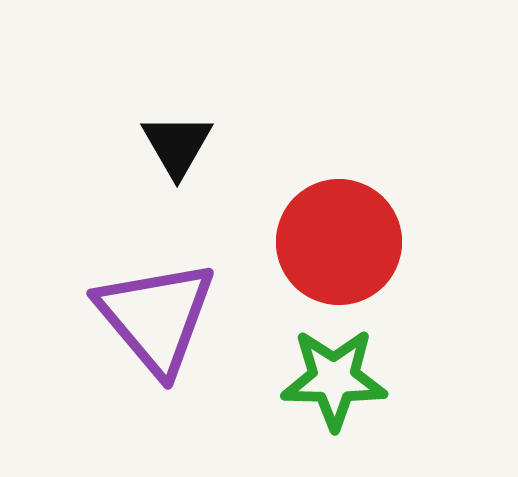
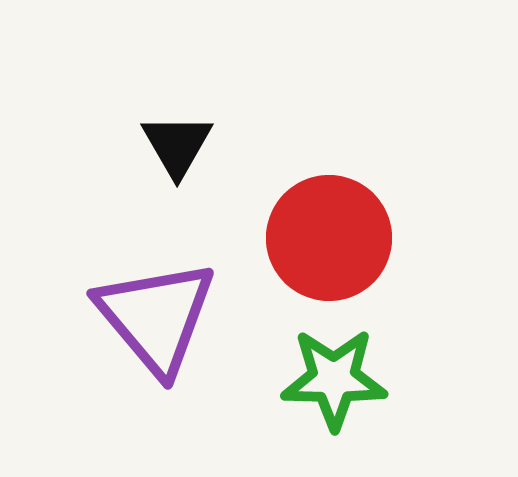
red circle: moved 10 px left, 4 px up
